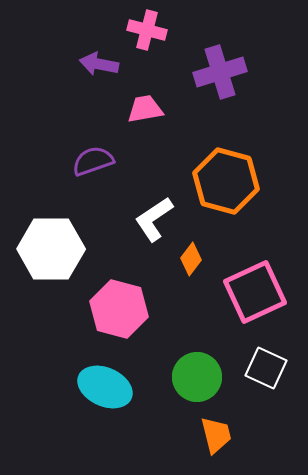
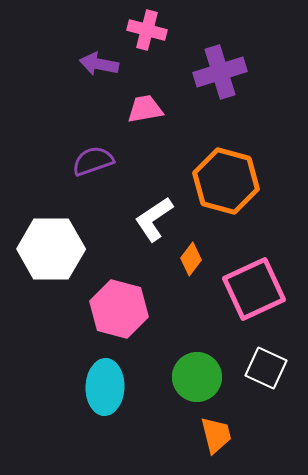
pink square: moved 1 px left, 3 px up
cyan ellipse: rotated 68 degrees clockwise
